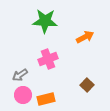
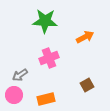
pink cross: moved 1 px right, 1 px up
brown square: rotated 16 degrees clockwise
pink circle: moved 9 px left
